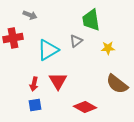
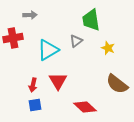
gray arrow: rotated 24 degrees counterclockwise
yellow star: rotated 24 degrees clockwise
red arrow: moved 1 px left, 1 px down
red diamond: rotated 15 degrees clockwise
